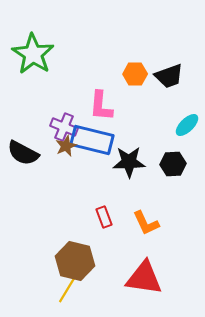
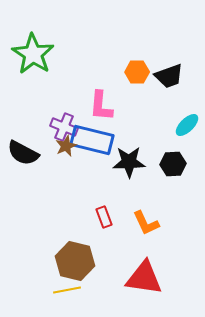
orange hexagon: moved 2 px right, 2 px up
yellow line: rotated 48 degrees clockwise
